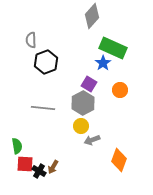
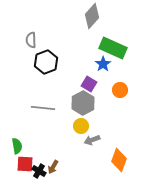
blue star: moved 1 px down
